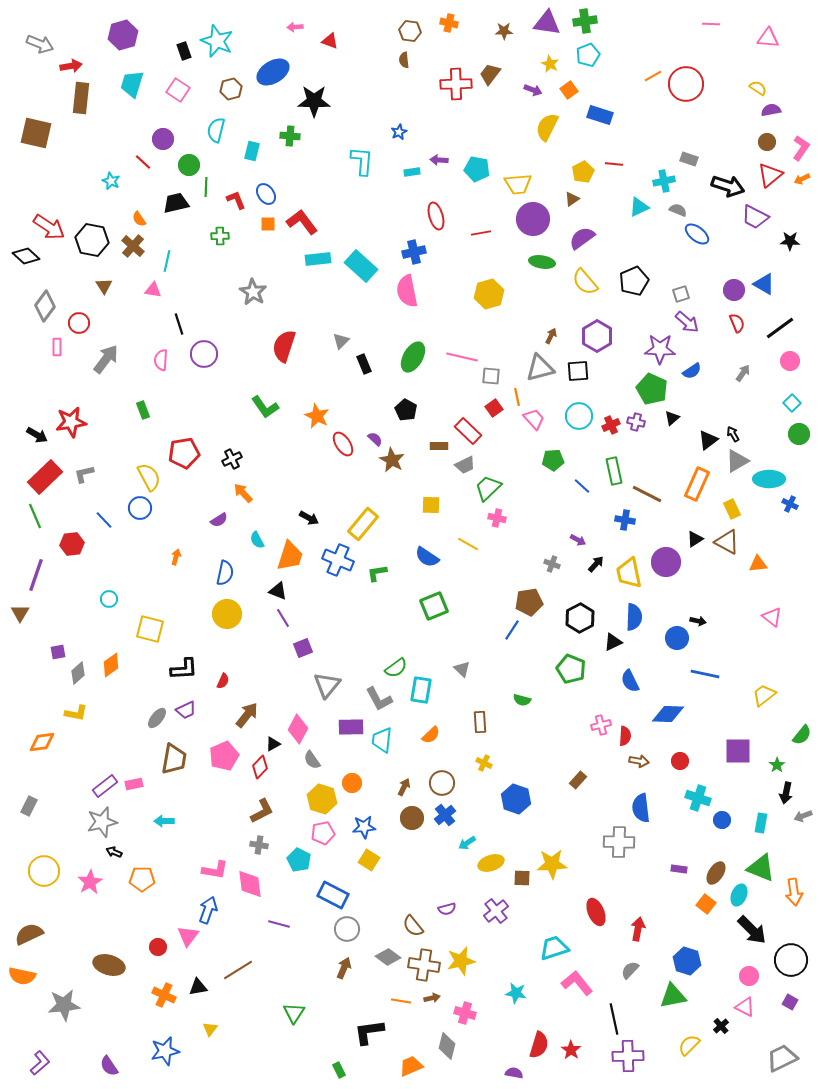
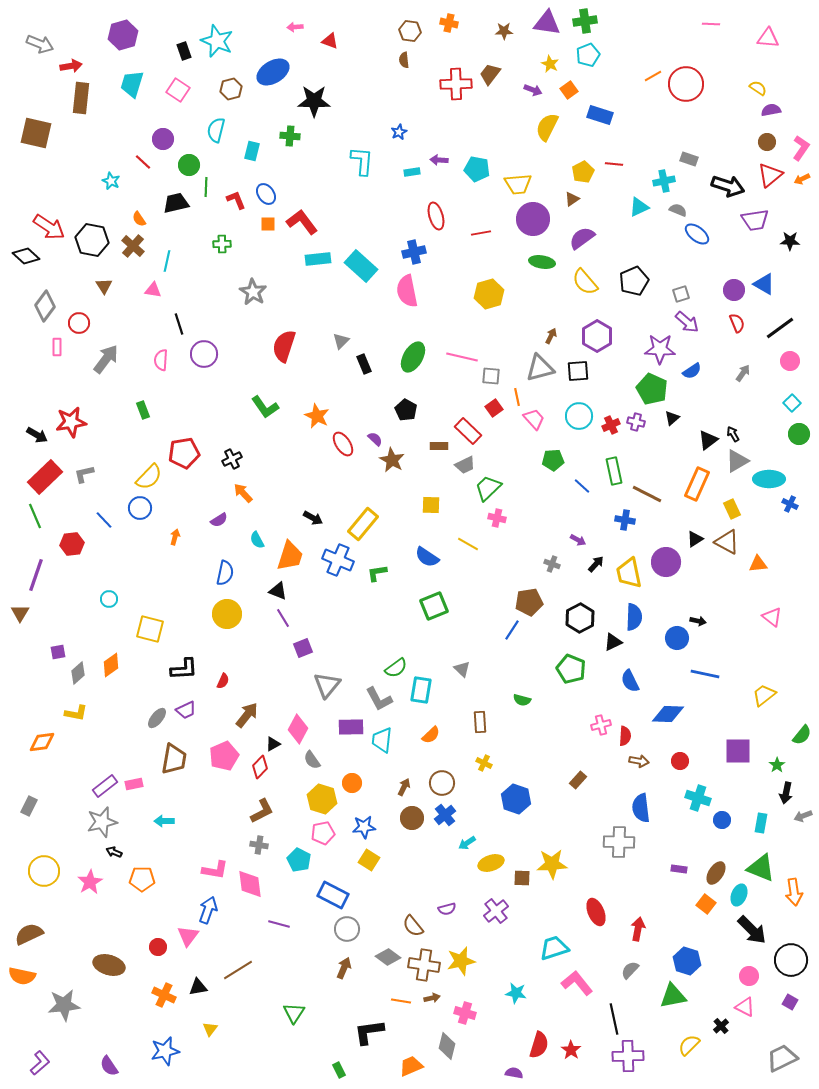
purple trapezoid at (755, 217): moved 3 px down; rotated 36 degrees counterclockwise
green cross at (220, 236): moved 2 px right, 8 px down
yellow semicircle at (149, 477): rotated 72 degrees clockwise
black arrow at (309, 518): moved 4 px right
orange arrow at (176, 557): moved 1 px left, 20 px up
